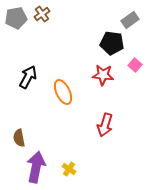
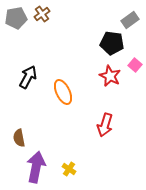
red star: moved 7 px right, 1 px down; rotated 20 degrees clockwise
